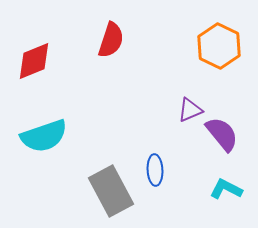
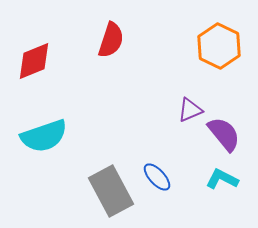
purple semicircle: moved 2 px right
blue ellipse: moved 2 px right, 7 px down; rotated 40 degrees counterclockwise
cyan L-shape: moved 4 px left, 10 px up
